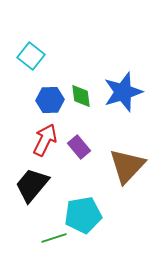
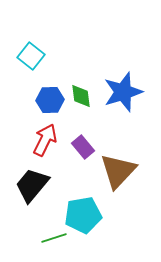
purple rectangle: moved 4 px right
brown triangle: moved 9 px left, 5 px down
